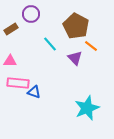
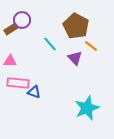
purple circle: moved 9 px left, 6 px down
